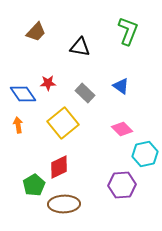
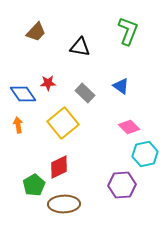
pink diamond: moved 7 px right, 2 px up
